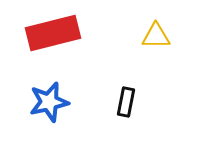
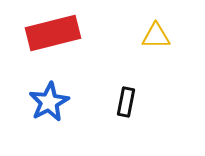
blue star: rotated 15 degrees counterclockwise
